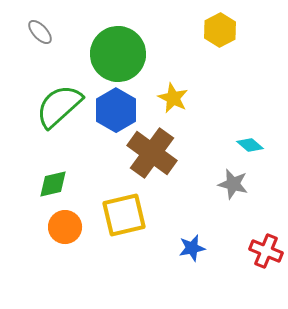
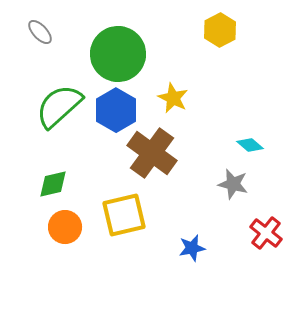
red cross: moved 18 px up; rotated 16 degrees clockwise
